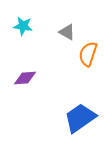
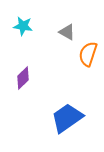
purple diamond: moved 2 px left; rotated 40 degrees counterclockwise
blue trapezoid: moved 13 px left
